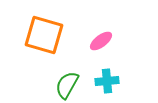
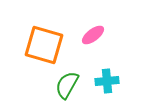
orange square: moved 10 px down
pink ellipse: moved 8 px left, 6 px up
